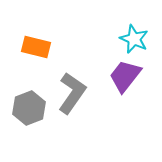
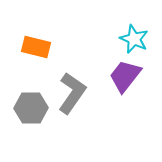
gray hexagon: moved 2 px right; rotated 20 degrees clockwise
